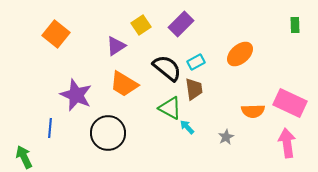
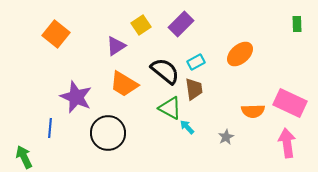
green rectangle: moved 2 px right, 1 px up
black semicircle: moved 2 px left, 3 px down
purple star: moved 2 px down
